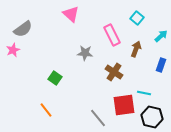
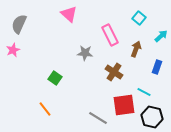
pink triangle: moved 2 px left
cyan square: moved 2 px right
gray semicircle: moved 4 px left, 5 px up; rotated 150 degrees clockwise
pink rectangle: moved 2 px left
blue rectangle: moved 4 px left, 2 px down
cyan line: moved 1 px up; rotated 16 degrees clockwise
orange line: moved 1 px left, 1 px up
gray line: rotated 18 degrees counterclockwise
